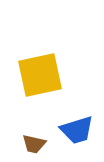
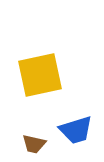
blue trapezoid: moved 1 px left
